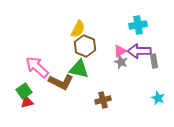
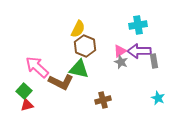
green square: rotated 14 degrees counterclockwise
red triangle: moved 3 px down
